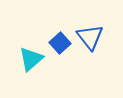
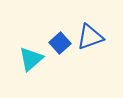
blue triangle: rotated 48 degrees clockwise
